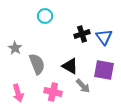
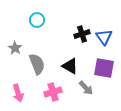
cyan circle: moved 8 px left, 4 px down
purple square: moved 2 px up
gray arrow: moved 3 px right, 2 px down
pink cross: rotated 30 degrees counterclockwise
